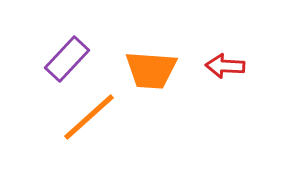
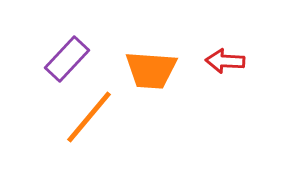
red arrow: moved 5 px up
orange line: rotated 8 degrees counterclockwise
